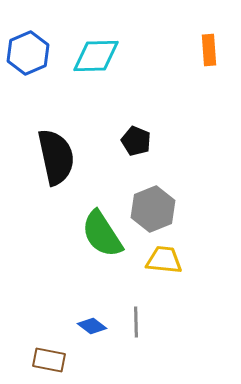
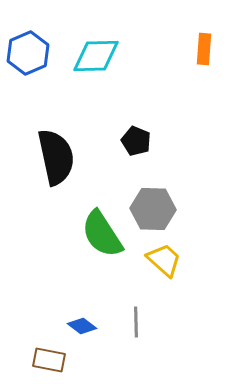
orange rectangle: moved 5 px left, 1 px up; rotated 8 degrees clockwise
gray hexagon: rotated 24 degrees clockwise
yellow trapezoid: rotated 36 degrees clockwise
blue diamond: moved 10 px left
